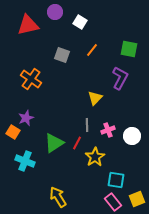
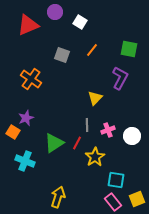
red triangle: rotated 10 degrees counterclockwise
yellow arrow: rotated 50 degrees clockwise
